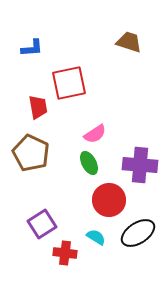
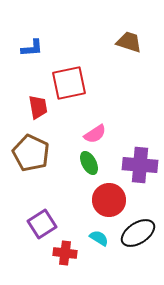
cyan semicircle: moved 3 px right, 1 px down
